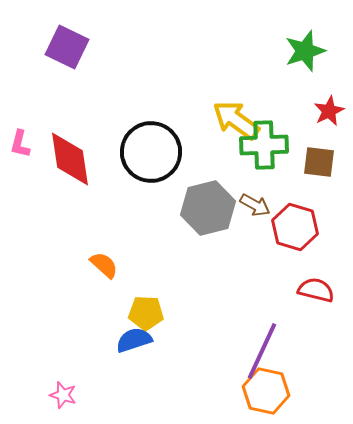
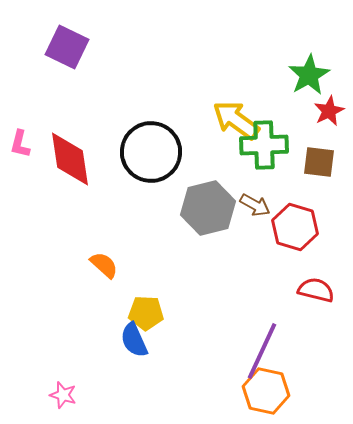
green star: moved 4 px right, 24 px down; rotated 12 degrees counterclockwise
blue semicircle: rotated 96 degrees counterclockwise
